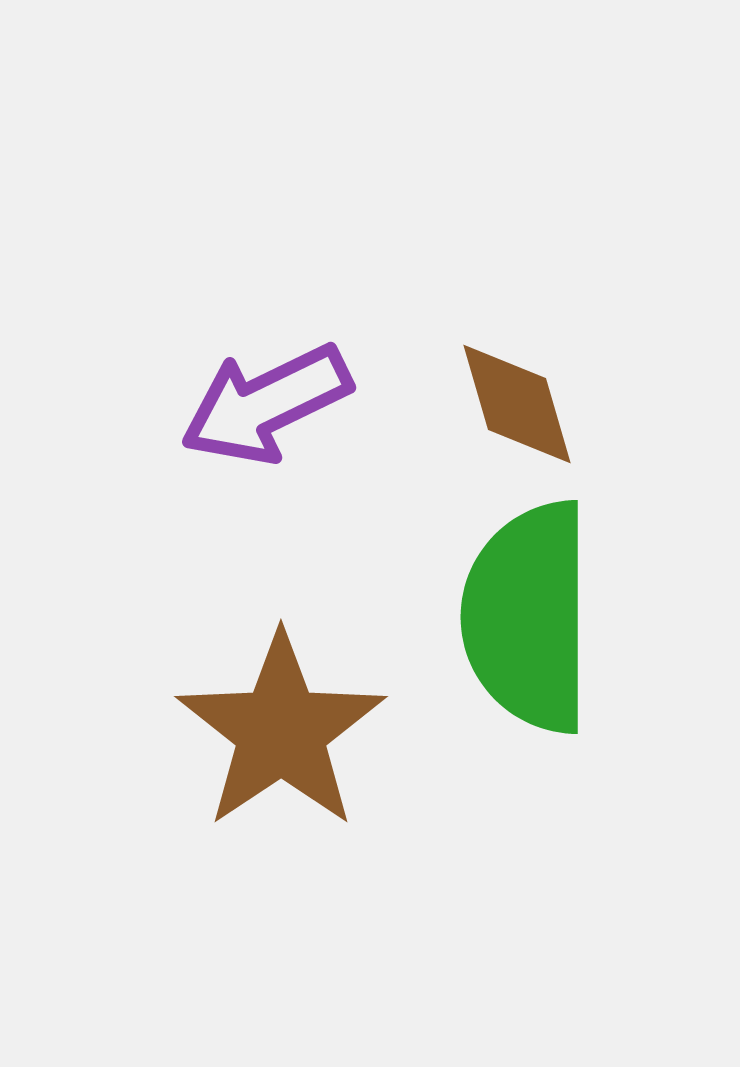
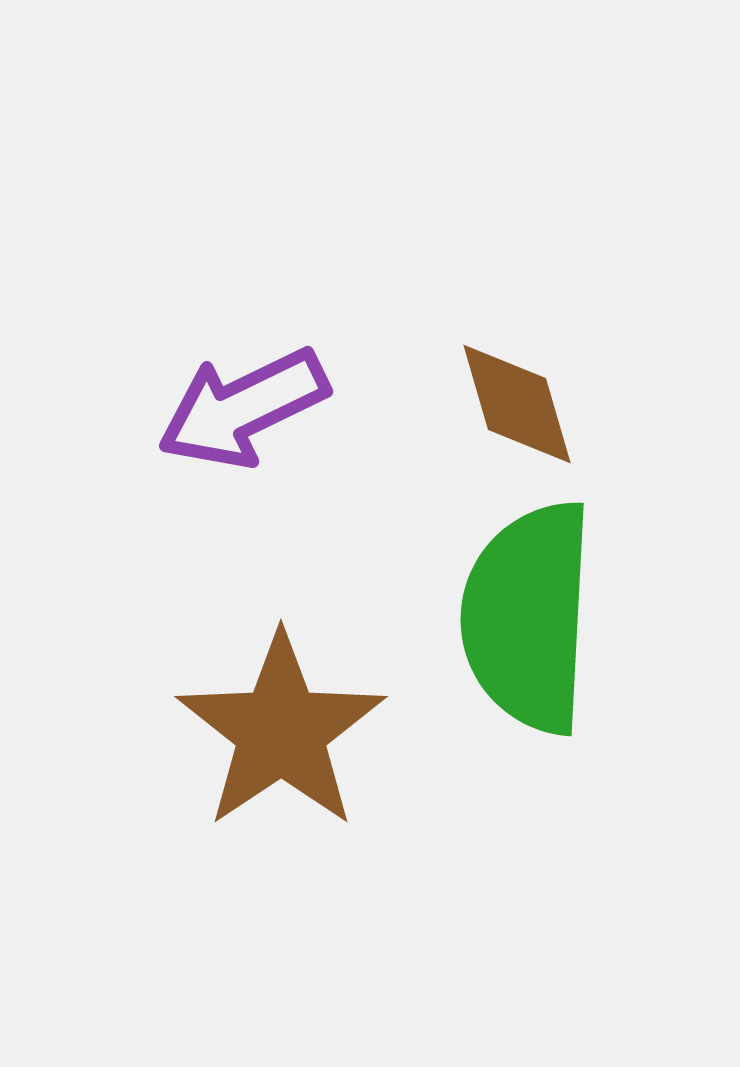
purple arrow: moved 23 px left, 4 px down
green semicircle: rotated 3 degrees clockwise
